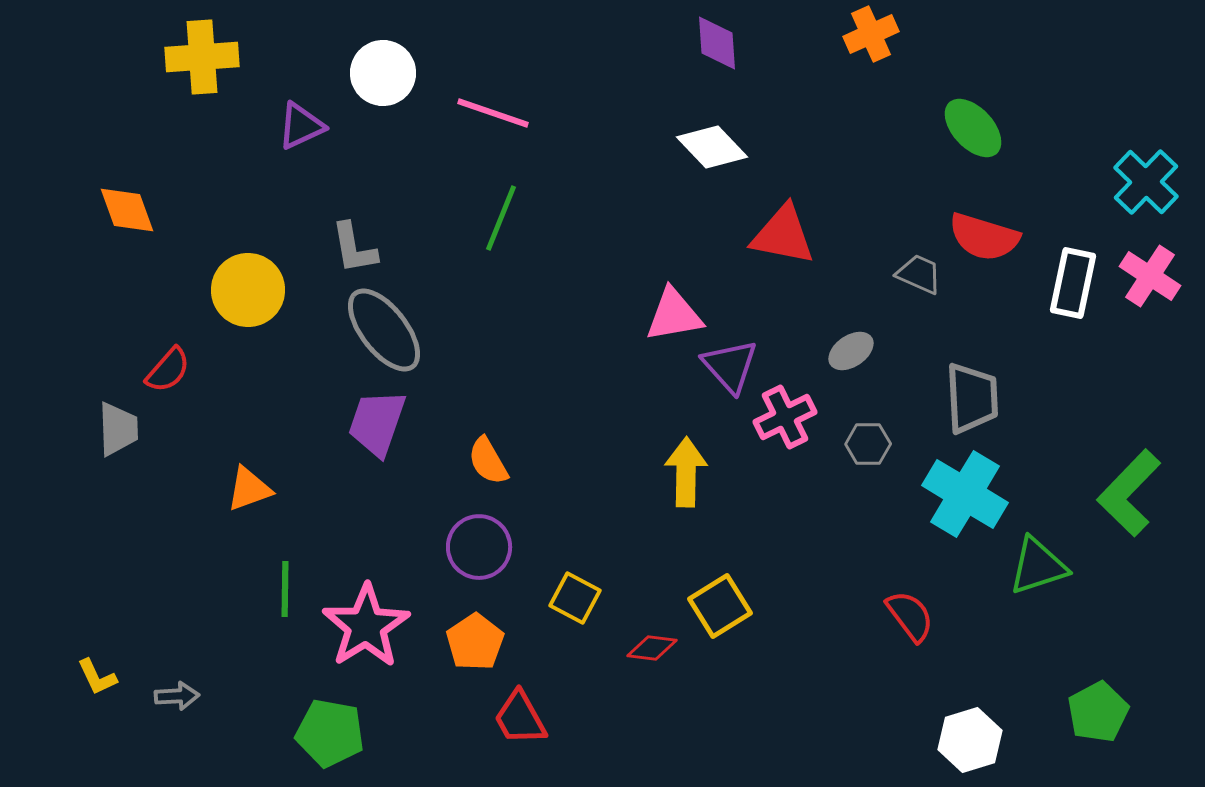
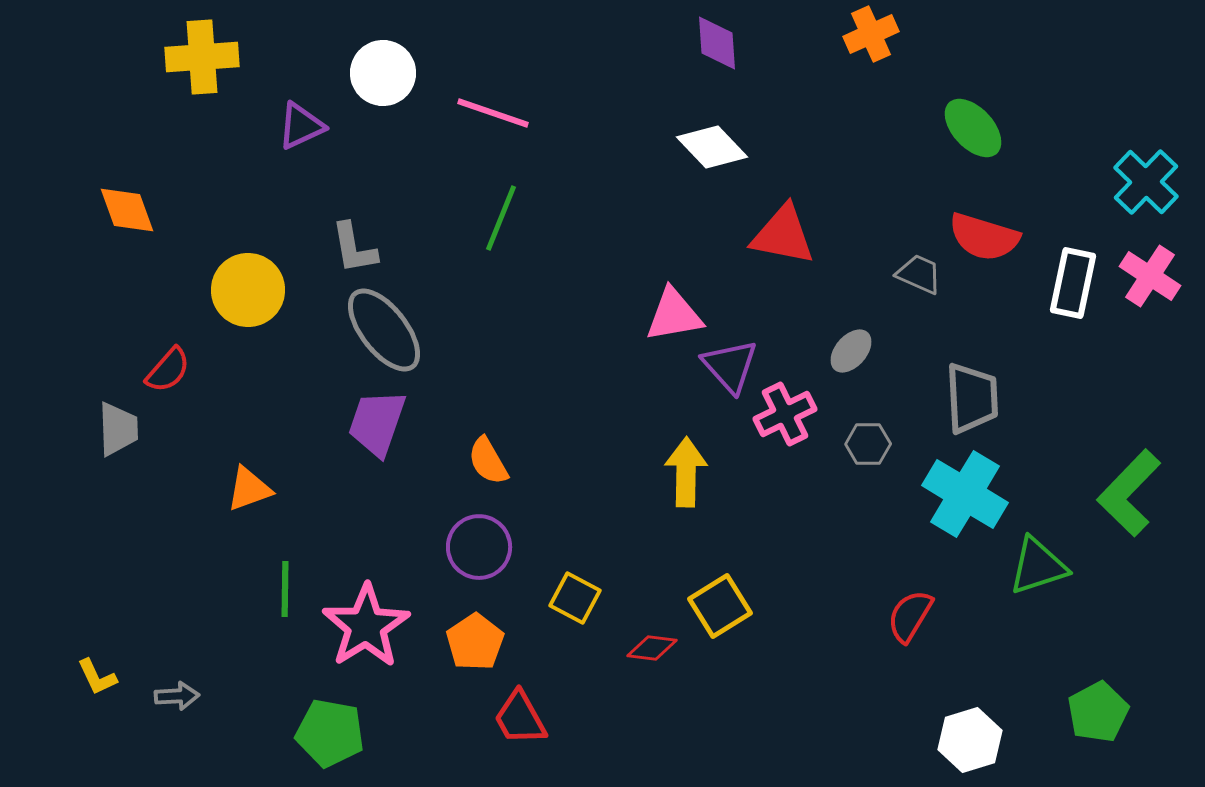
gray ellipse at (851, 351): rotated 15 degrees counterclockwise
pink cross at (785, 417): moved 3 px up
red semicircle at (910, 616): rotated 112 degrees counterclockwise
